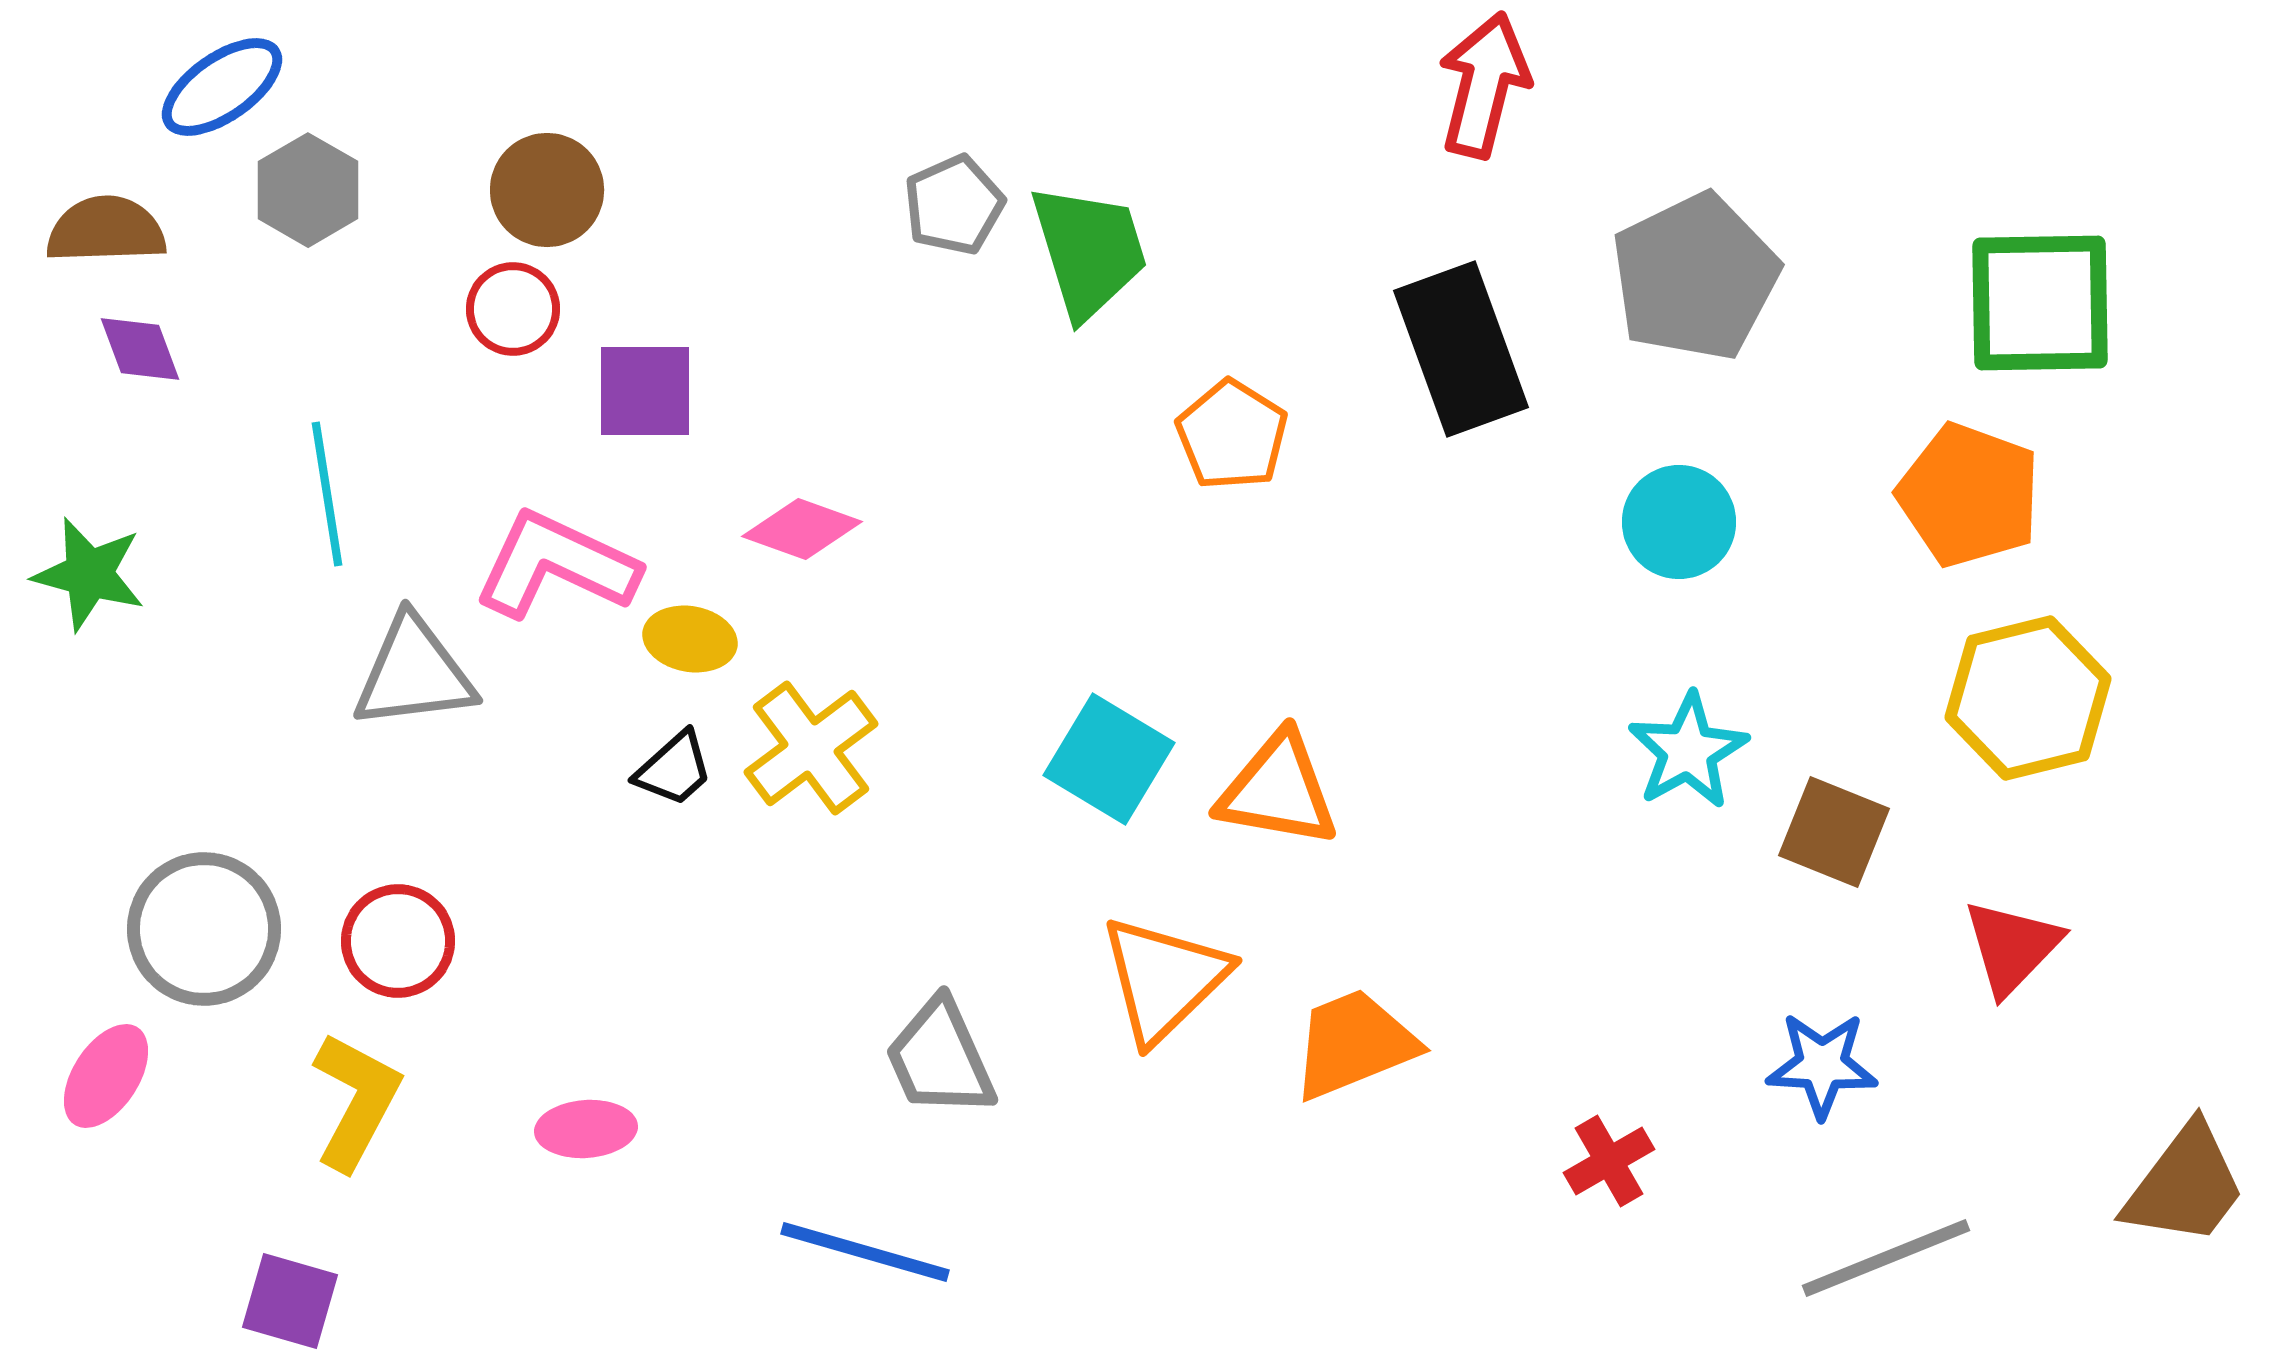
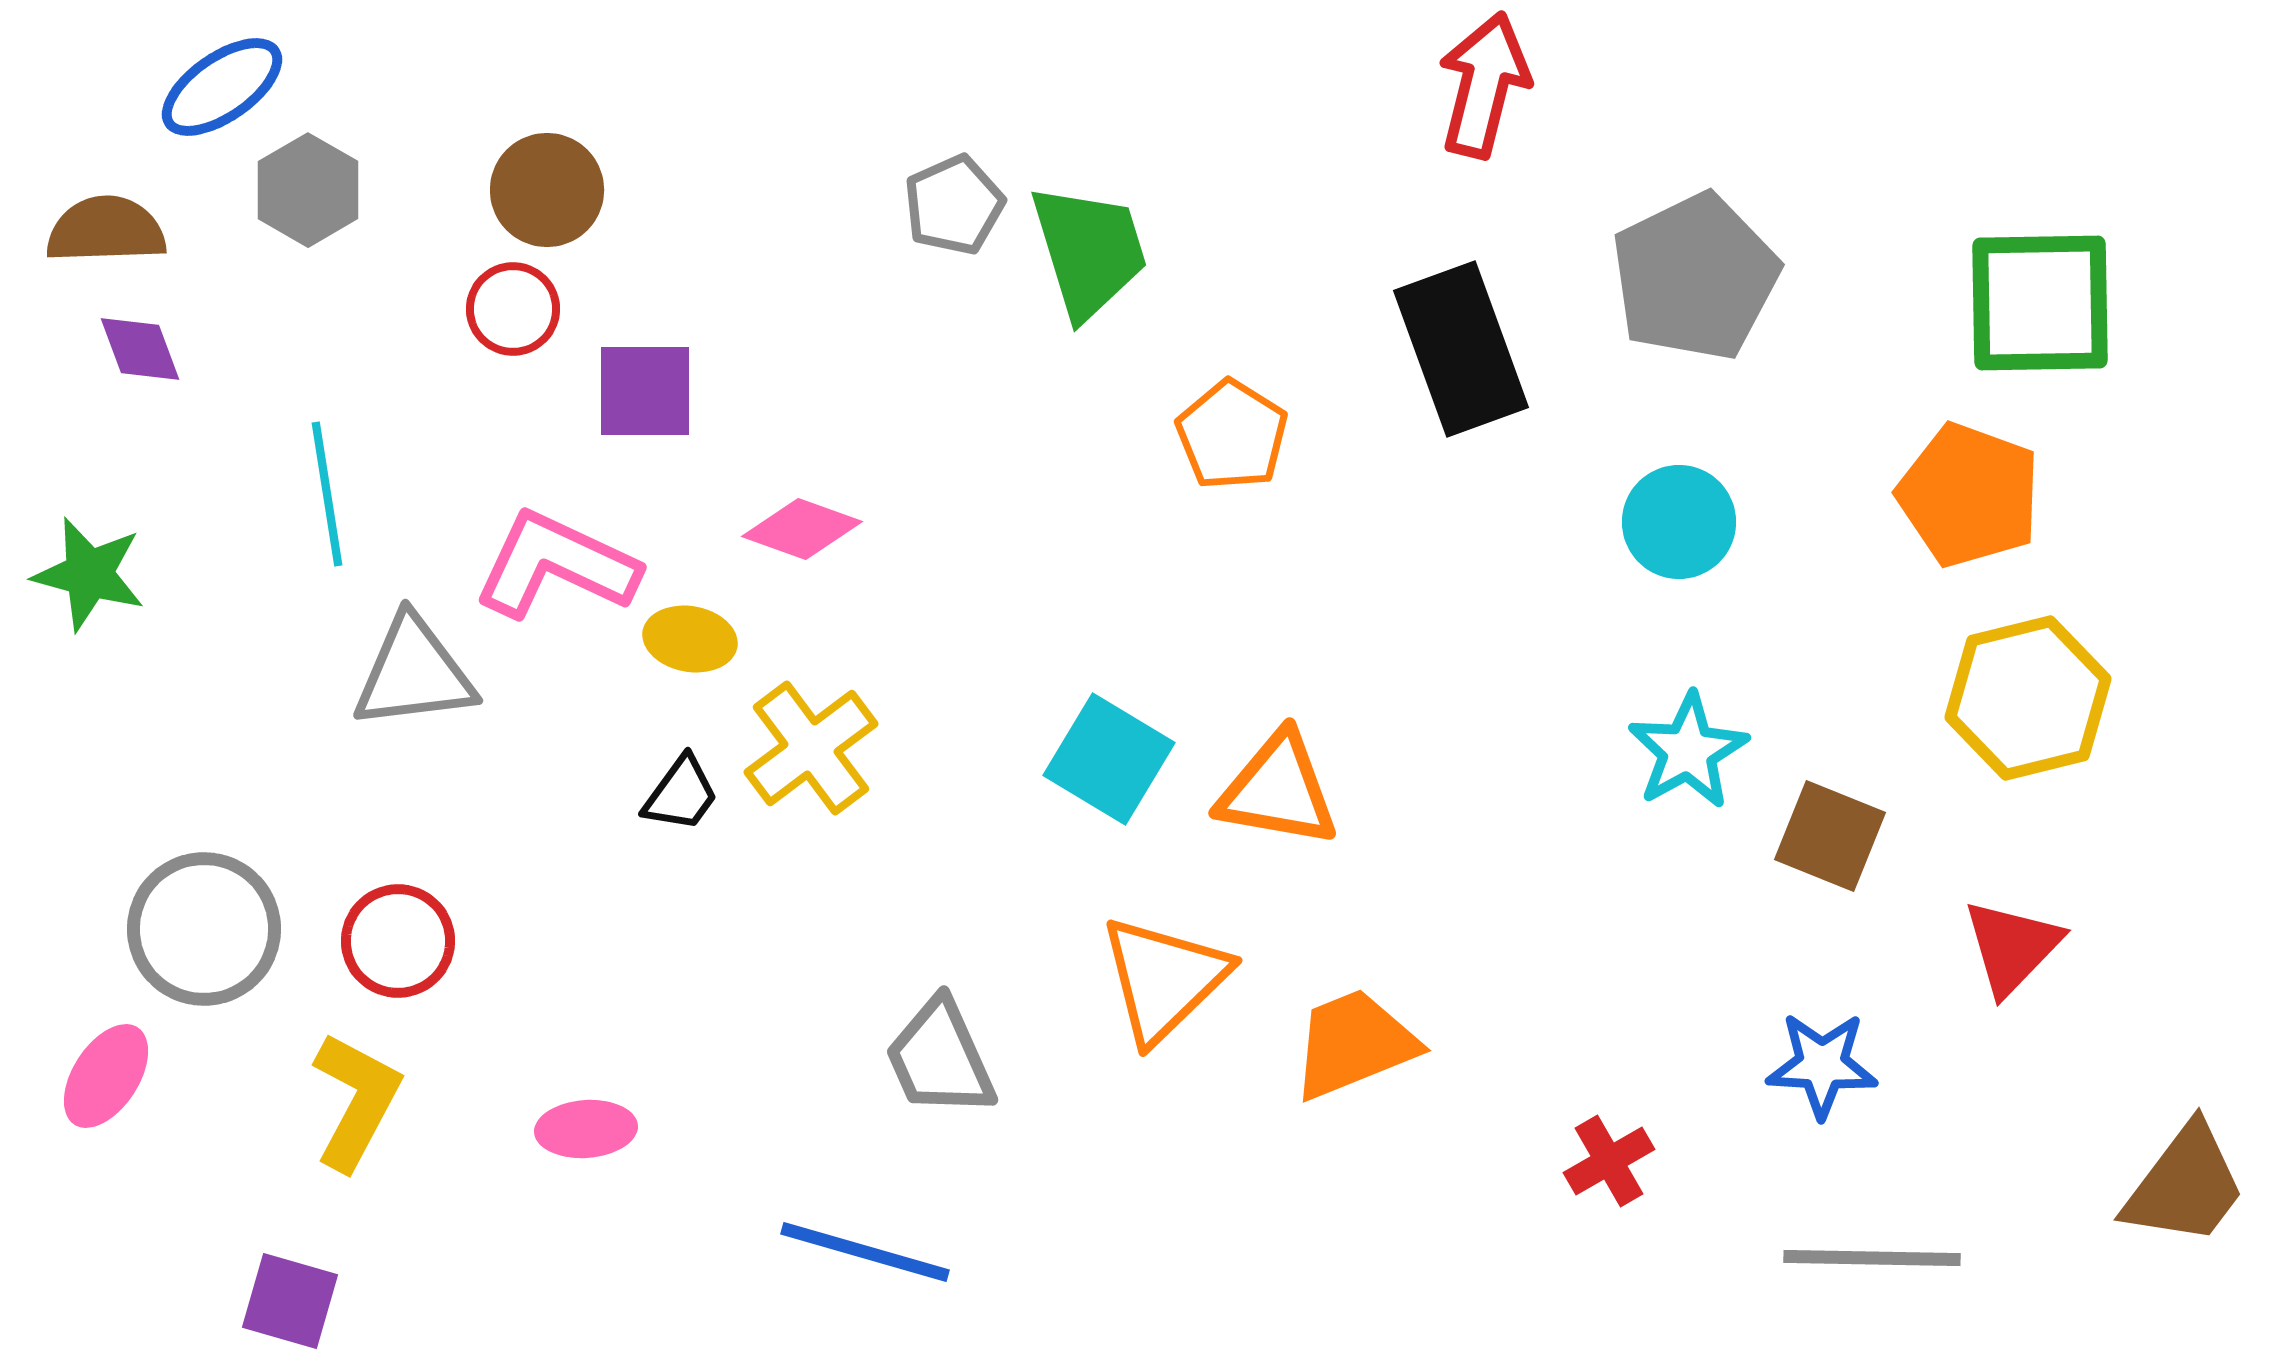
black trapezoid at (674, 769): moved 7 px right, 25 px down; rotated 12 degrees counterclockwise
brown square at (1834, 832): moved 4 px left, 4 px down
gray line at (1886, 1258): moved 14 px left; rotated 23 degrees clockwise
